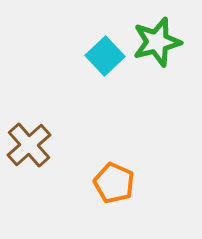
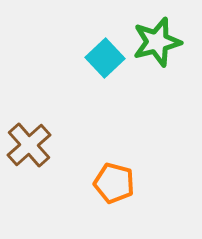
cyan square: moved 2 px down
orange pentagon: rotated 9 degrees counterclockwise
